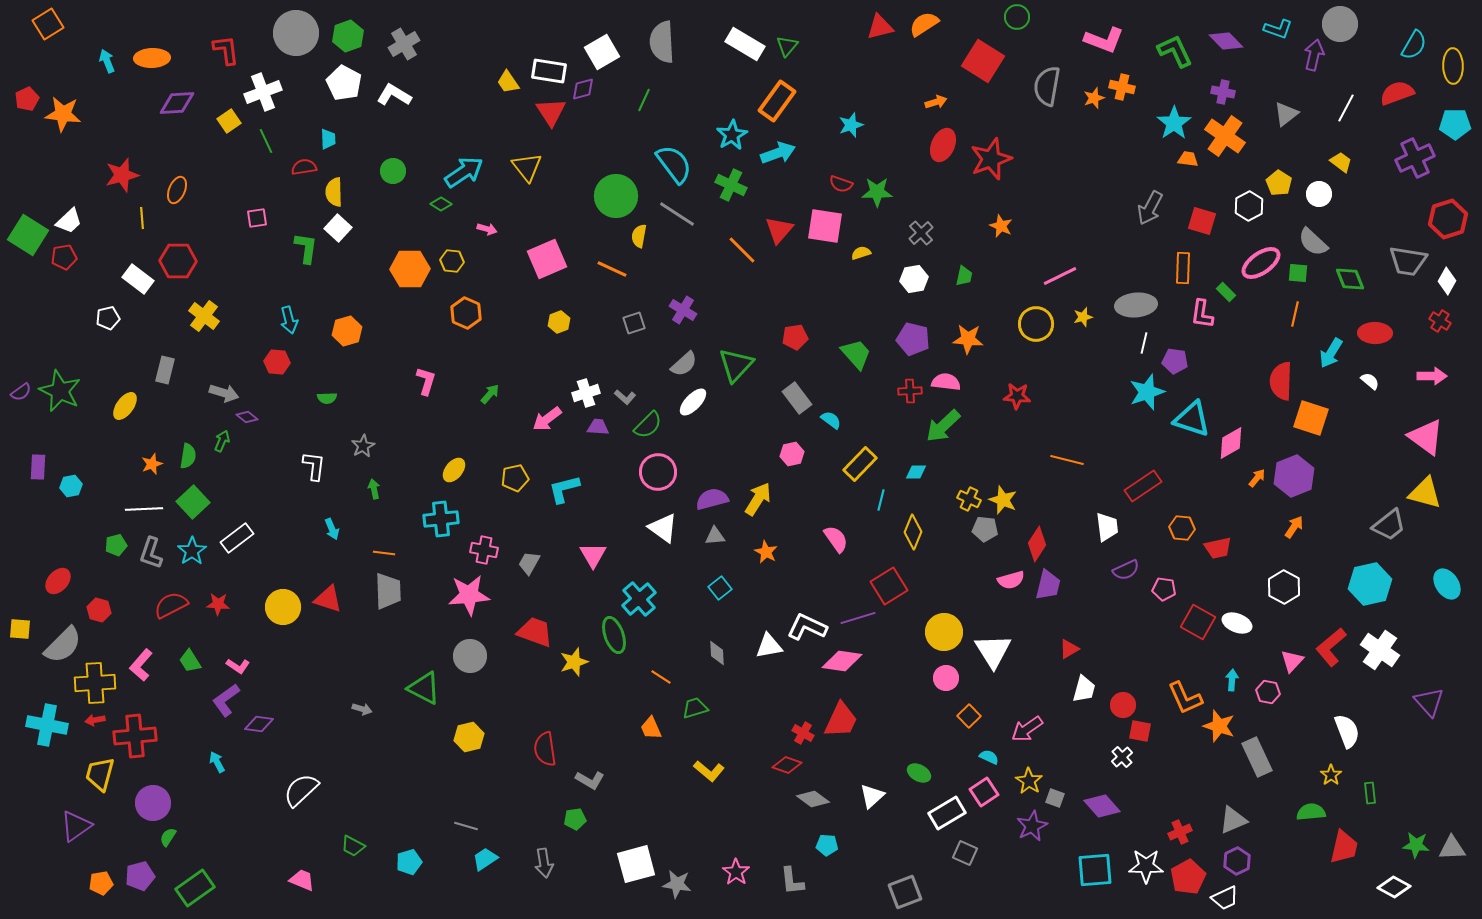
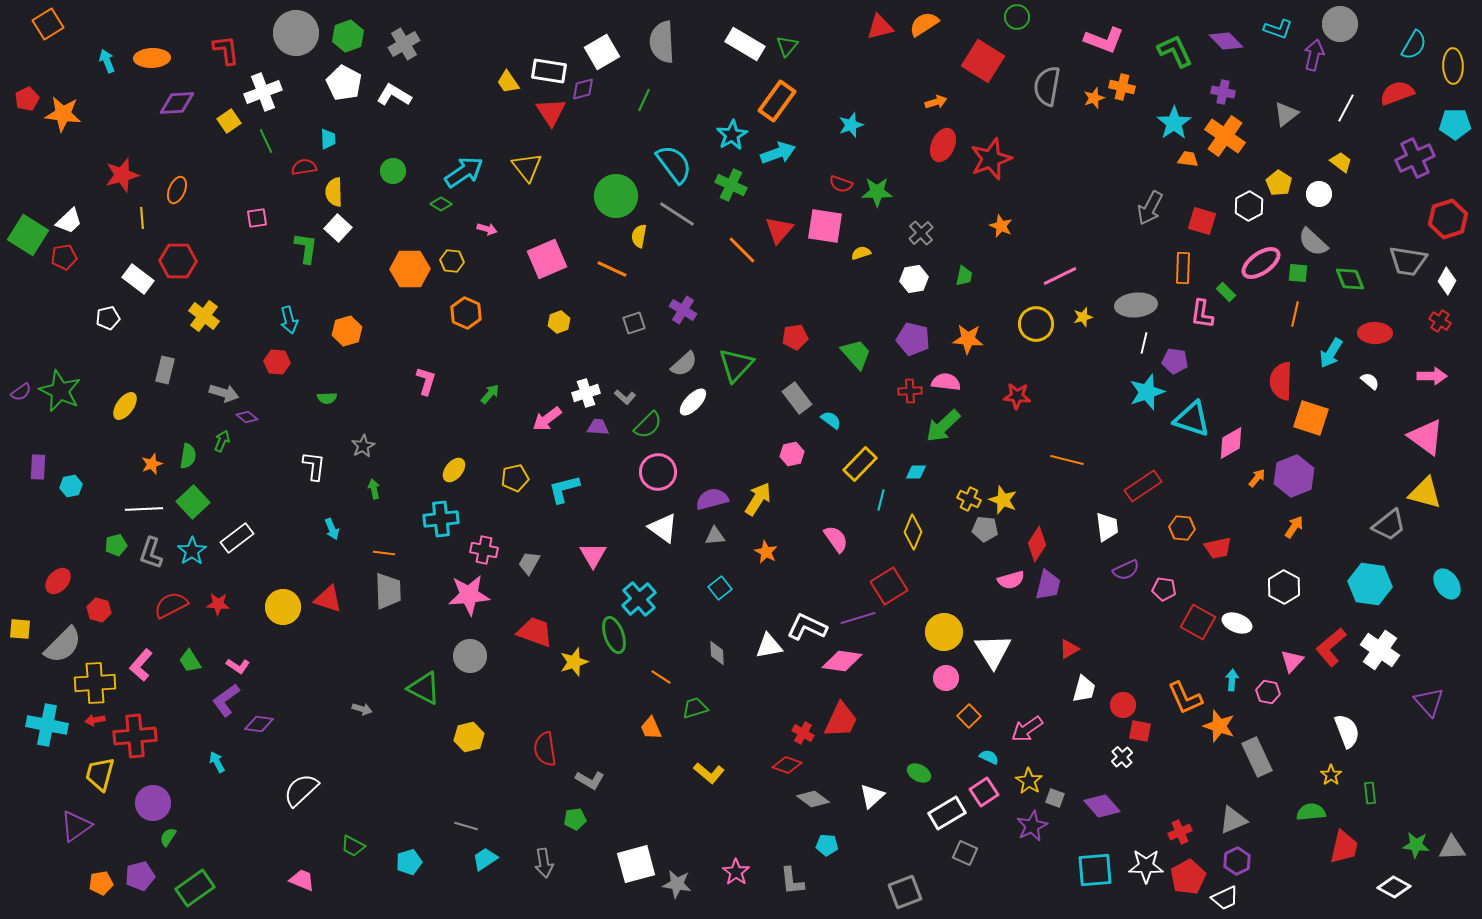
cyan hexagon at (1370, 584): rotated 21 degrees clockwise
yellow L-shape at (709, 771): moved 2 px down
